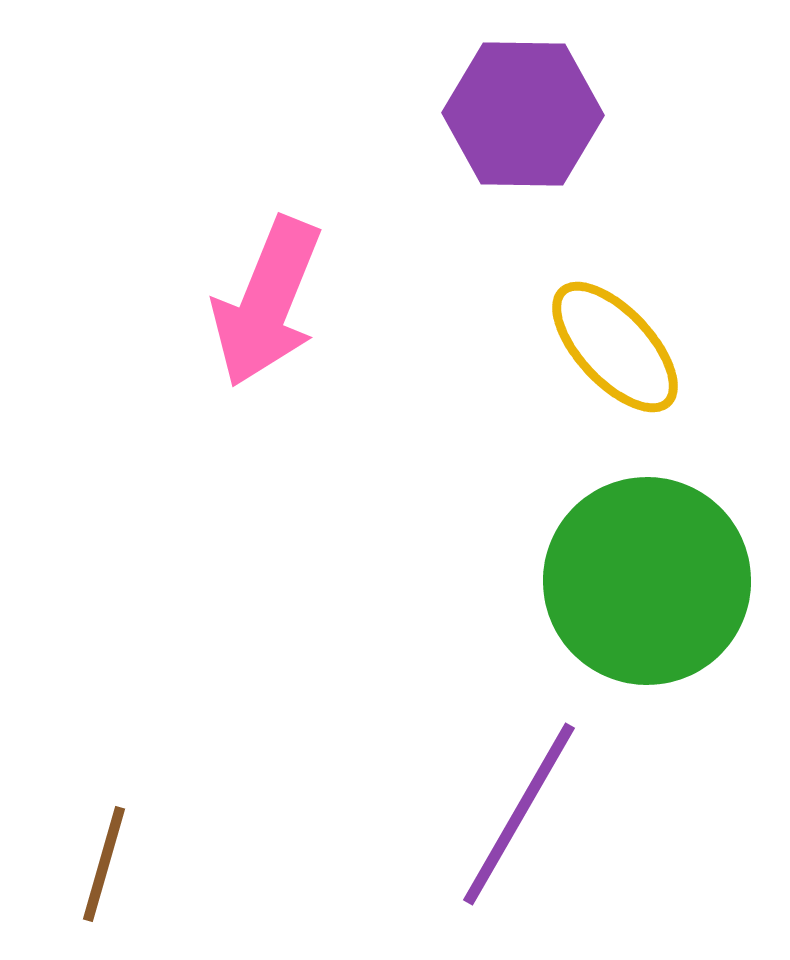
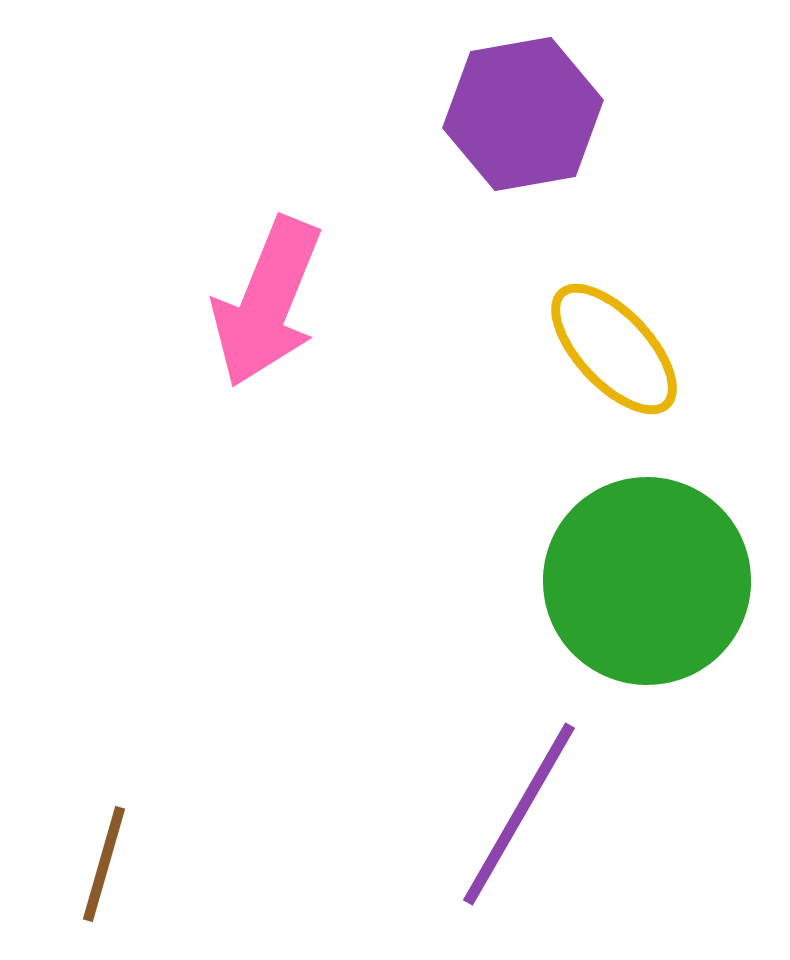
purple hexagon: rotated 11 degrees counterclockwise
yellow ellipse: moved 1 px left, 2 px down
